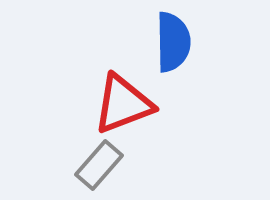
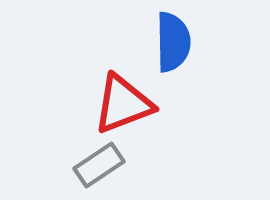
gray rectangle: rotated 15 degrees clockwise
